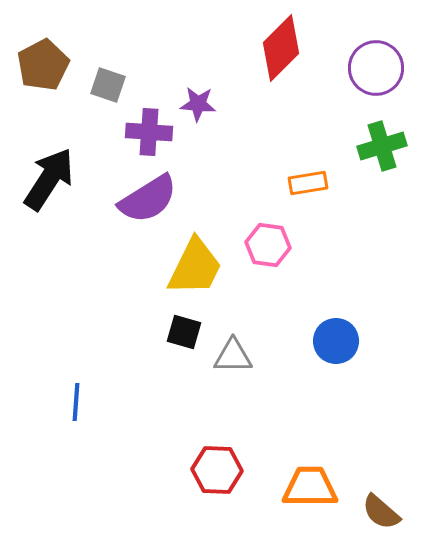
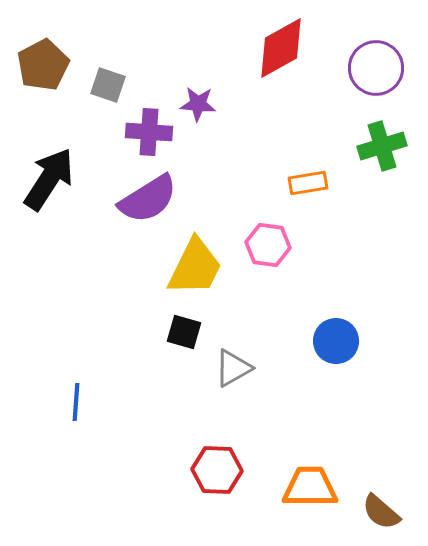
red diamond: rotated 16 degrees clockwise
gray triangle: moved 12 px down; rotated 30 degrees counterclockwise
